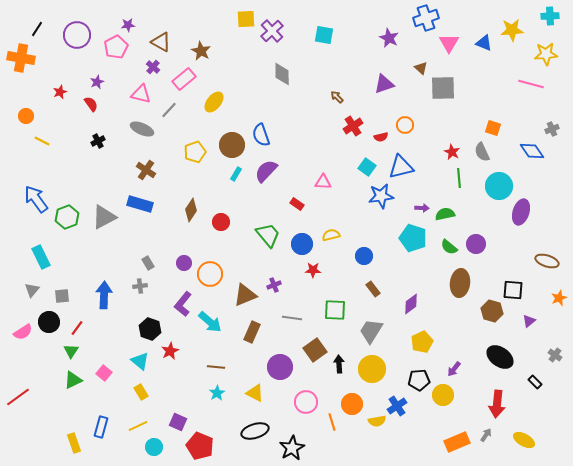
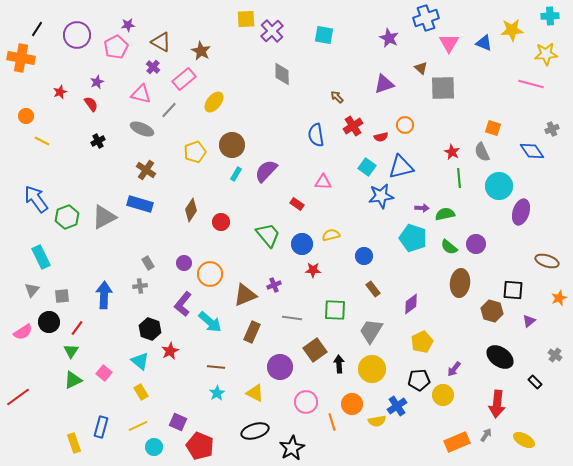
blue semicircle at (261, 135): moved 55 px right; rotated 10 degrees clockwise
